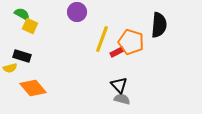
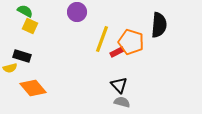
green semicircle: moved 3 px right, 3 px up
gray semicircle: moved 3 px down
